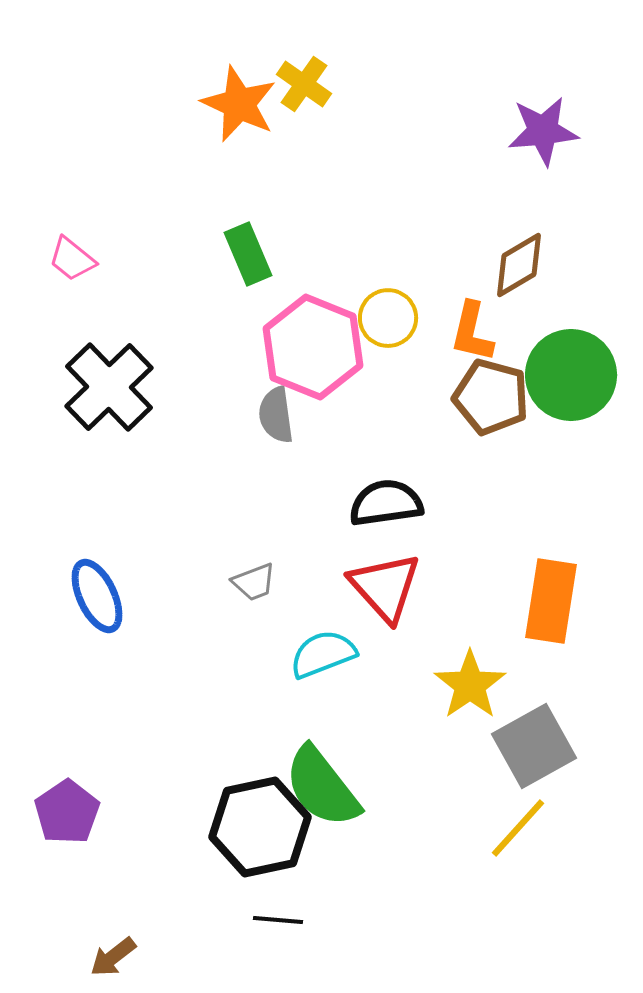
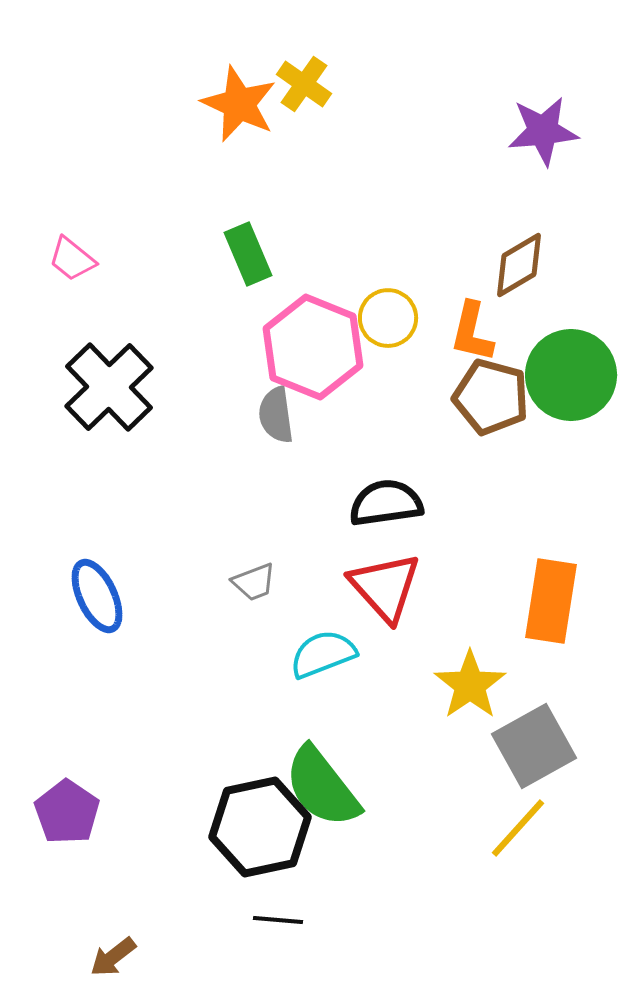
purple pentagon: rotated 4 degrees counterclockwise
